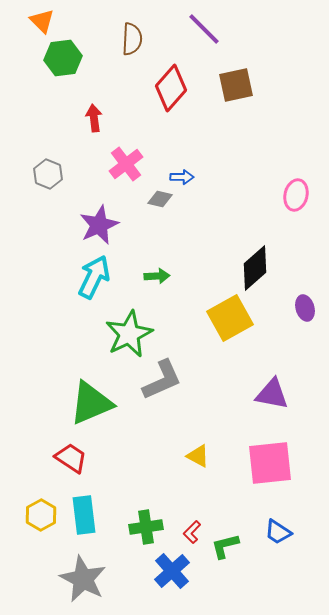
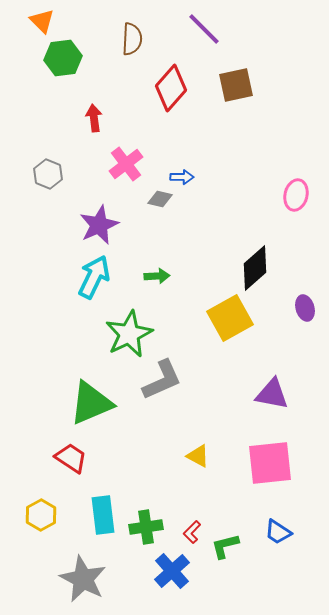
cyan rectangle: moved 19 px right
